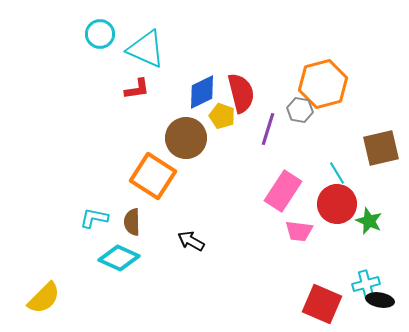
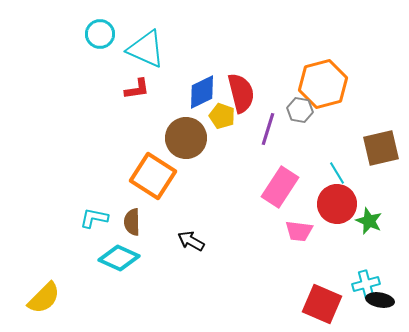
pink rectangle: moved 3 px left, 4 px up
